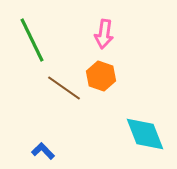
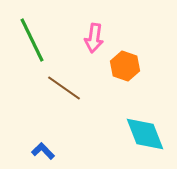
pink arrow: moved 10 px left, 4 px down
orange hexagon: moved 24 px right, 10 px up
